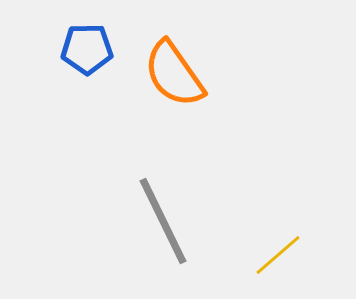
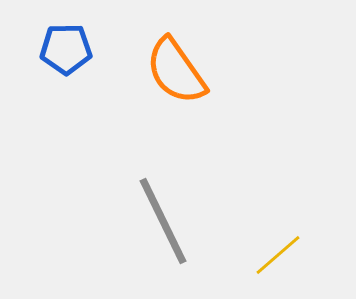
blue pentagon: moved 21 px left
orange semicircle: moved 2 px right, 3 px up
